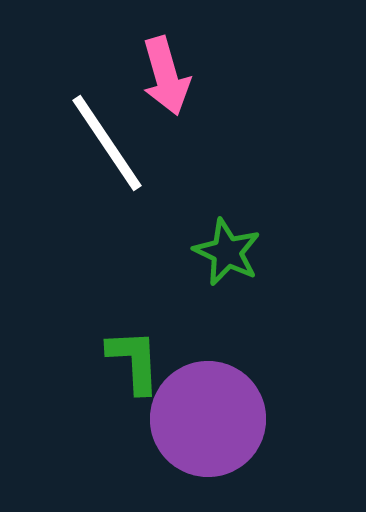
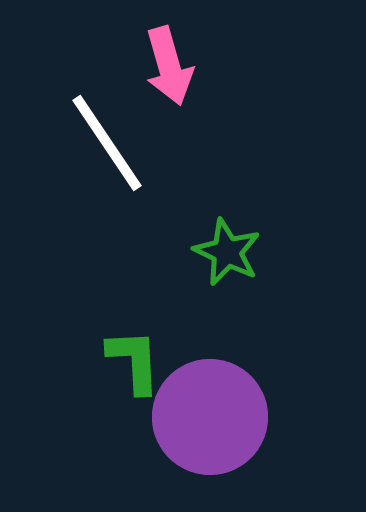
pink arrow: moved 3 px right, 10 px up
purple circle: moved 2 px right, 2 px up
